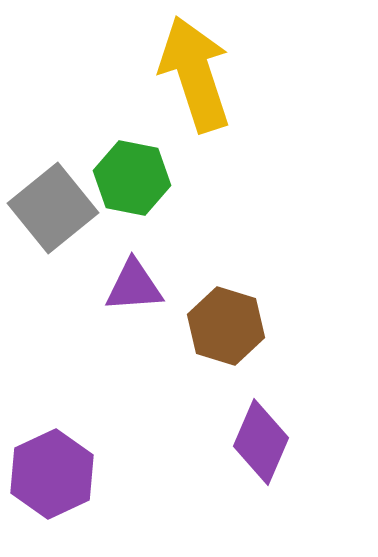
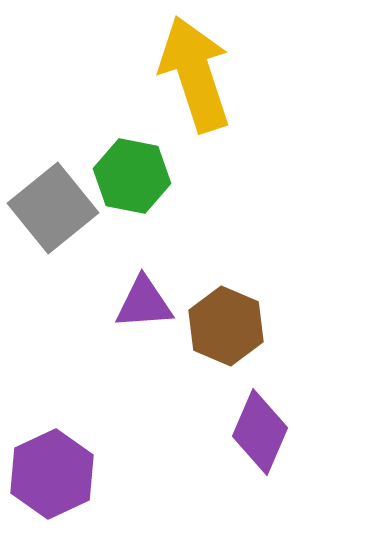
green hexagon: moved 2 px up
purple triangle: moved 10 px right, 17 px down
brown hexagon: rotated 6 degrees clockwise
purple diamond: moved 1 px left, 10 px up
